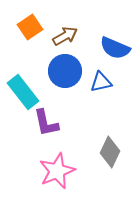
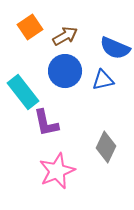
blue triangle: moved 2 px right, 2 px up
gray diamond: moved 4 px left, 5 px up
